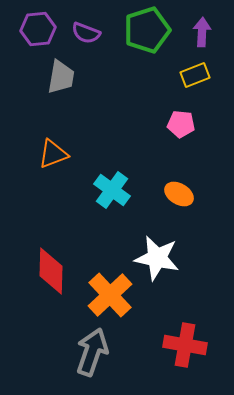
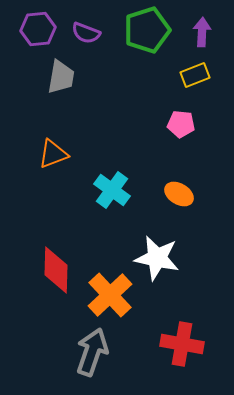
red diamond: moved 5 px right, 1 px up
red cross: moved 3 px left, 1 px up
